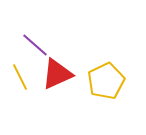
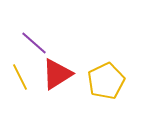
purple line: moved 1 px left, 2 px up
red triangle: rotated 8 degrees counterclockwise
